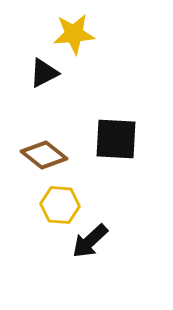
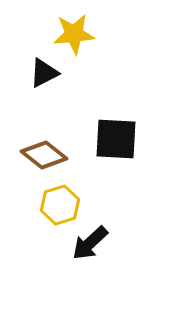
yellow hexagon: rotated 21 degrees counterclockwise
black arrow: moved 2 px down
